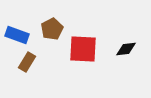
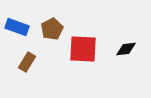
blue rectangle: moved 8 px up
